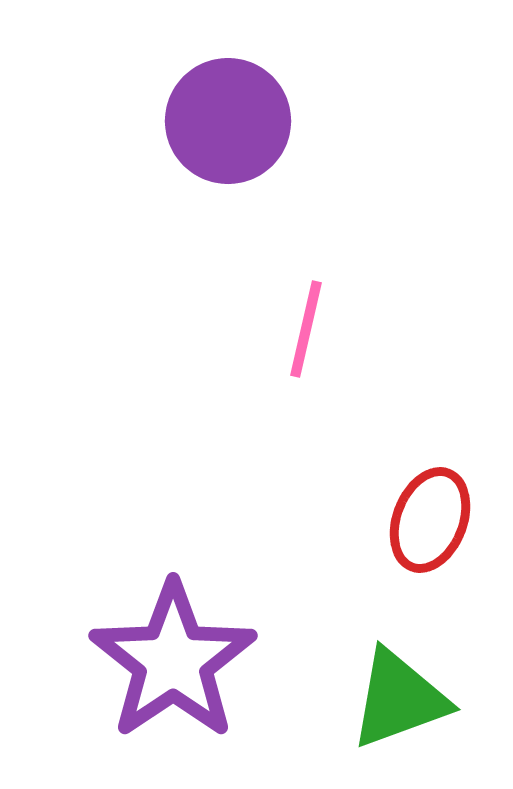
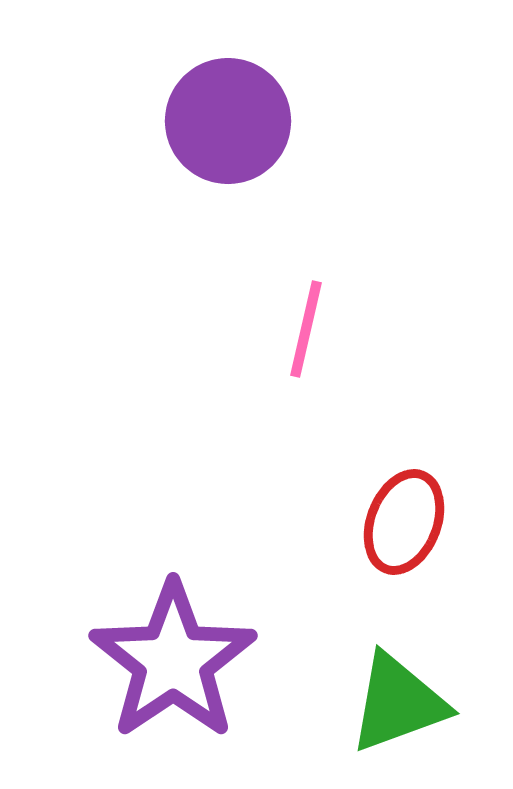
red ellipse: moved 26 px left, 2 px down
green triangle: moved 1 px left, 4 px down
